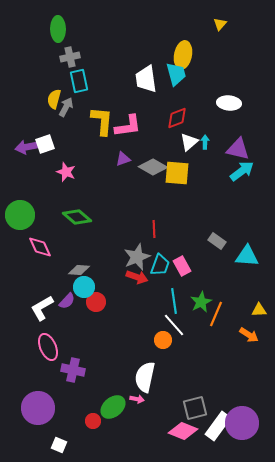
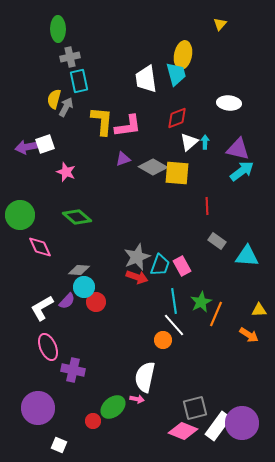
red line at (154, 229): moved 53 px right, 23 px up
